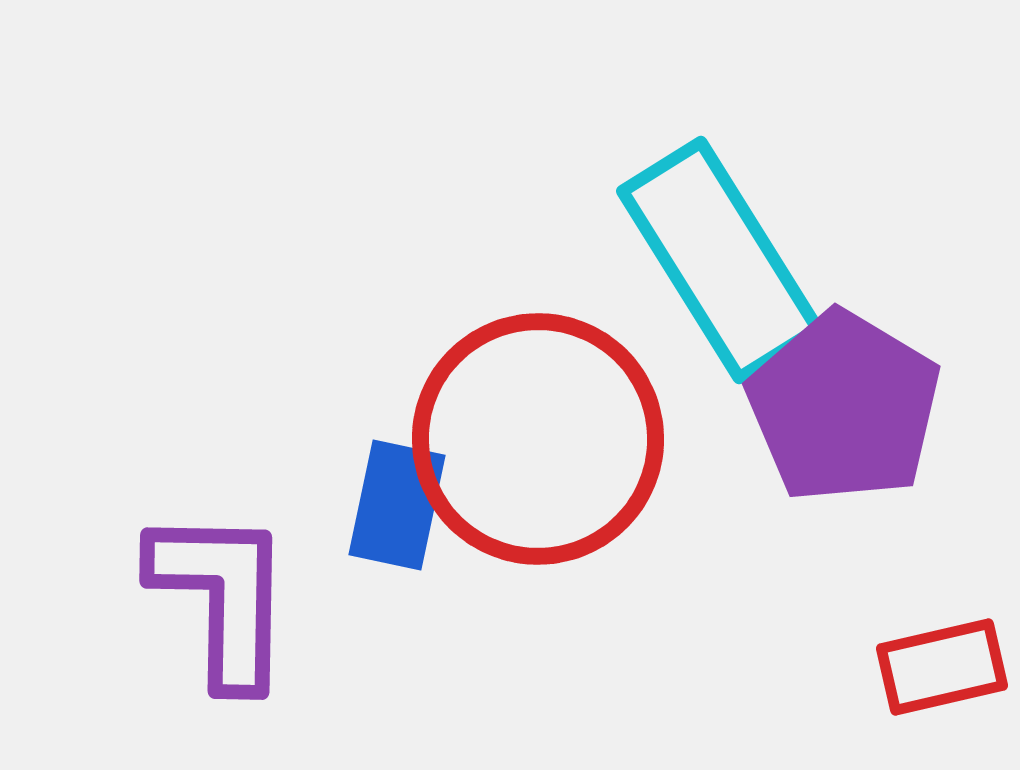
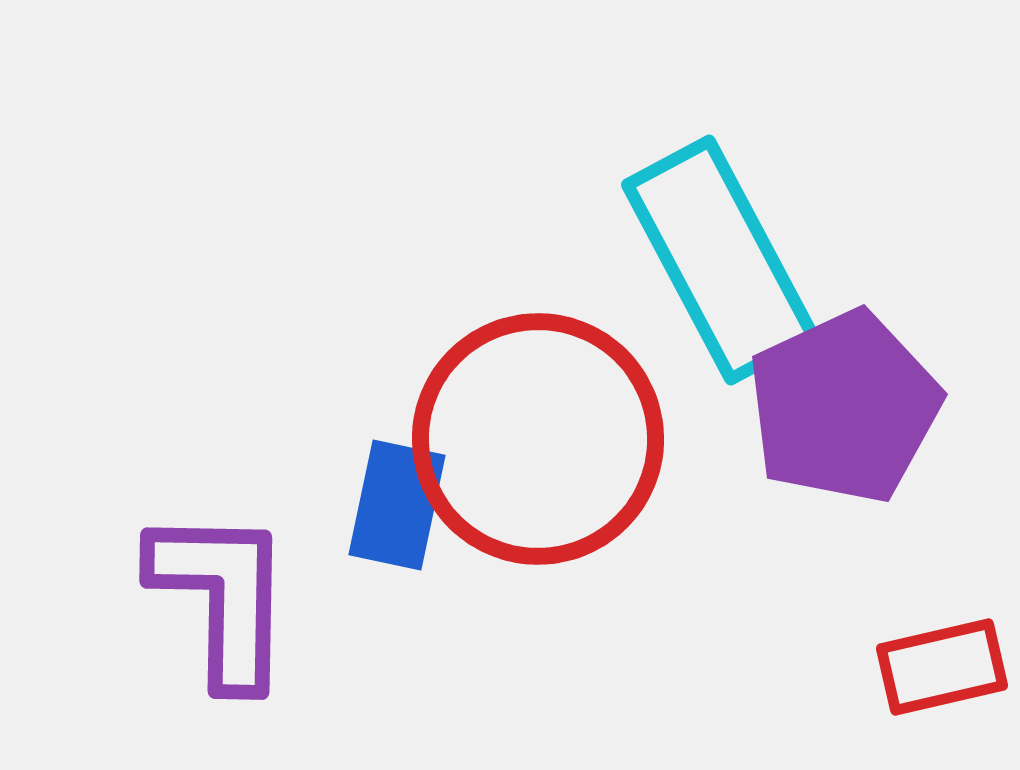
cyan rectangle: rotated 4 degrees clockwise
purple pentagon: rotated 16 degrees clockwise
